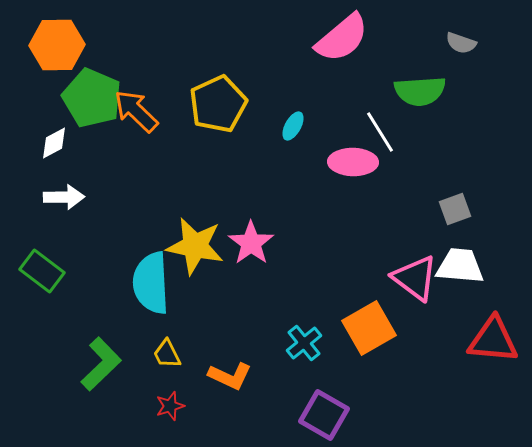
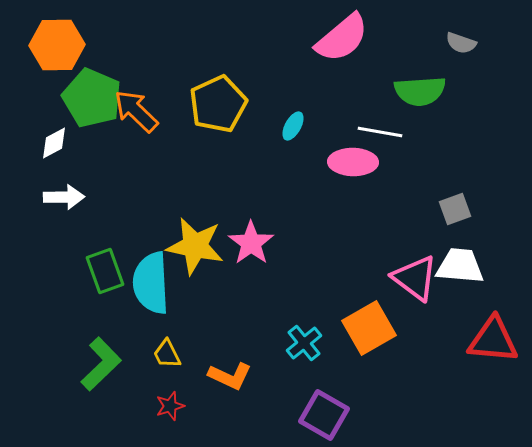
white line: rotated 48 degrees counterclockwise
green rectangle: moved 63 px right; rotated 33 degrees clockwise
